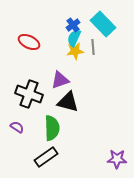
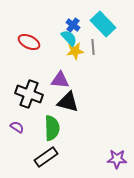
blue cross: rotated 16 degrees counterclockwise
cyan semicircle: moved 5 px left; rotated 114 degrees clockwise
purple triangle: rotated 24 degrees clockwise
